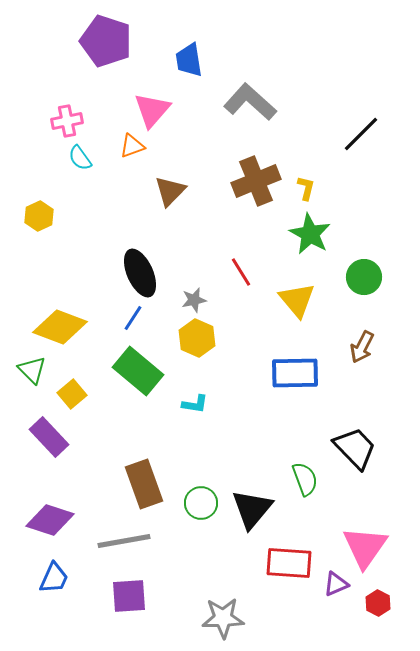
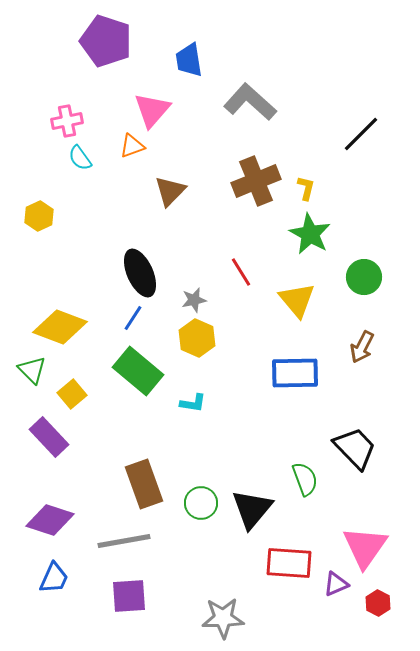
cyan L-shape at (195, 404): moved 2 px left, 1 px up
